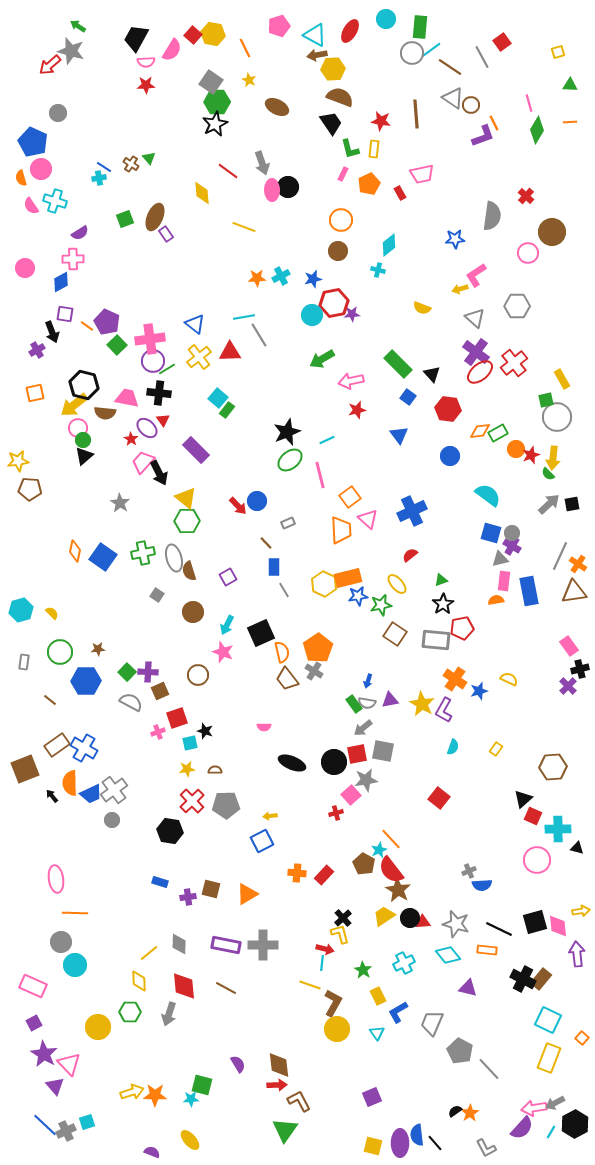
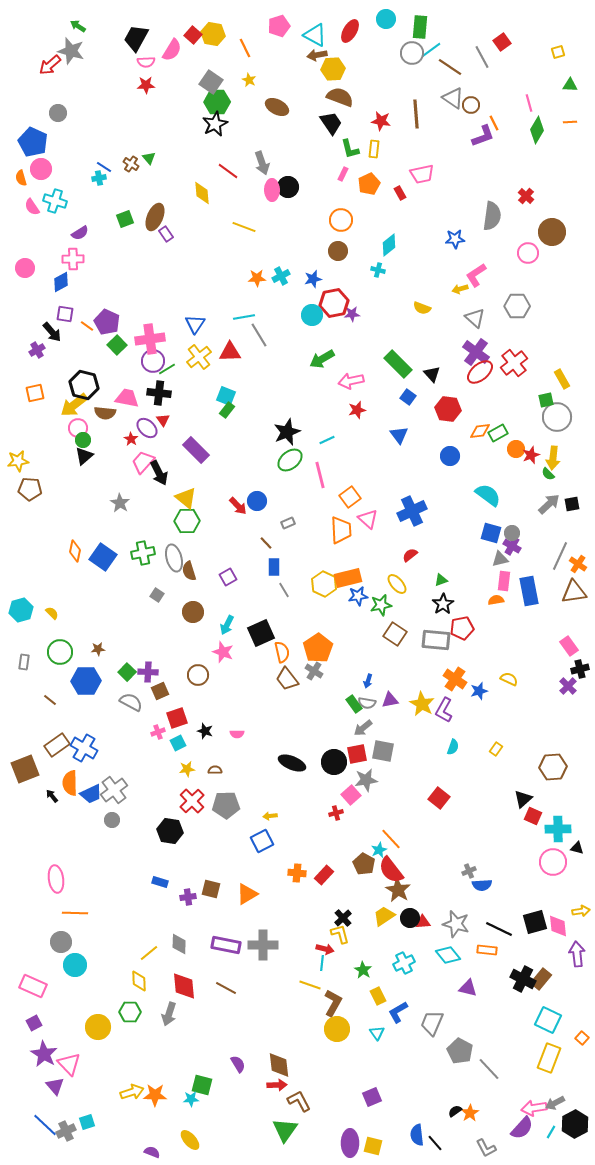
pink semicircle at (31, 206): moved 1 px right, 1 px down
blue triangle at (195, 324): rotated 25 degrees clockwise
black arrow at (52, 332): rotated 20 degrees counterclockwise
cyan square at (218, 398): moved 8 px right, 2 px up; rotated 18 degrees counterclockwise
pink semicircle at (264, 727): moved 27 px left, 7 px down
cyan square at (190, 743): moved 12 px left; rotated 14 degrees counterclockwise
pink circle at (537, 860): moved 16 px right, 2 px down
purple ellipse at (400, 1143): moved 50 px left
